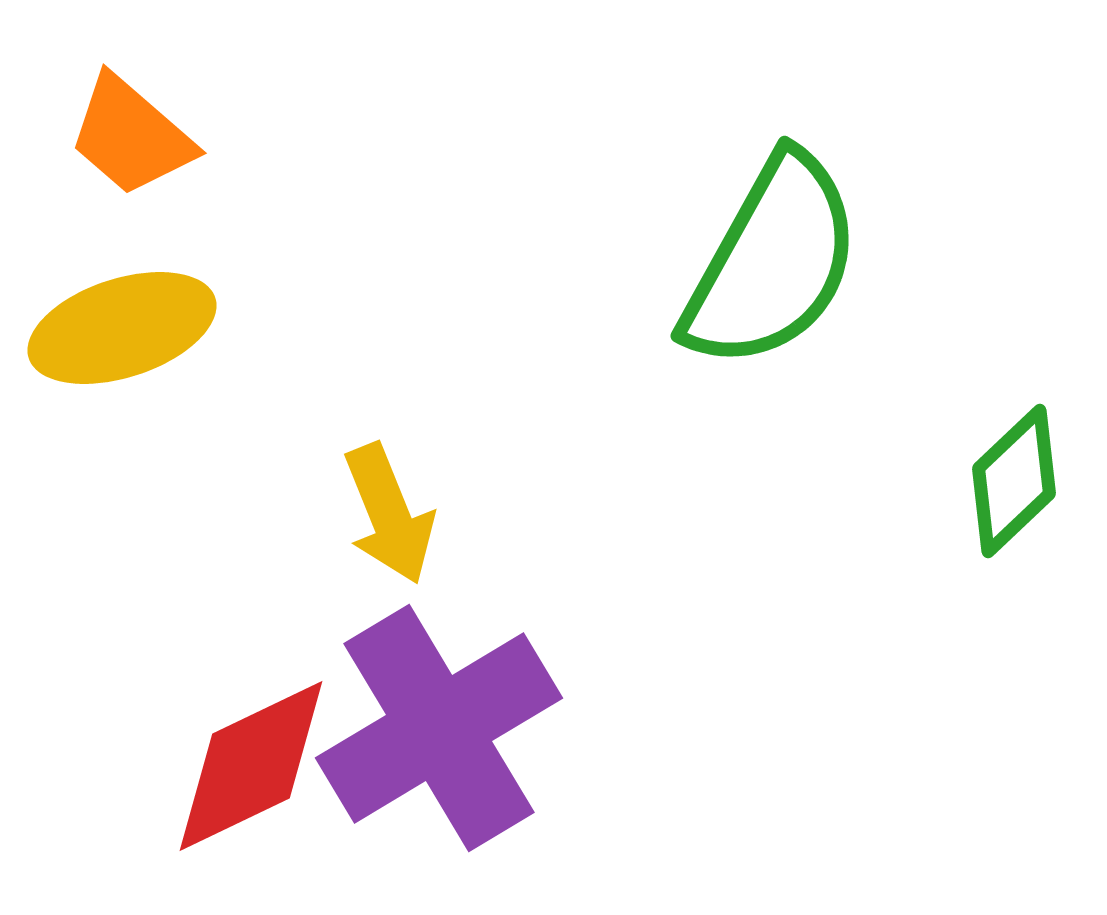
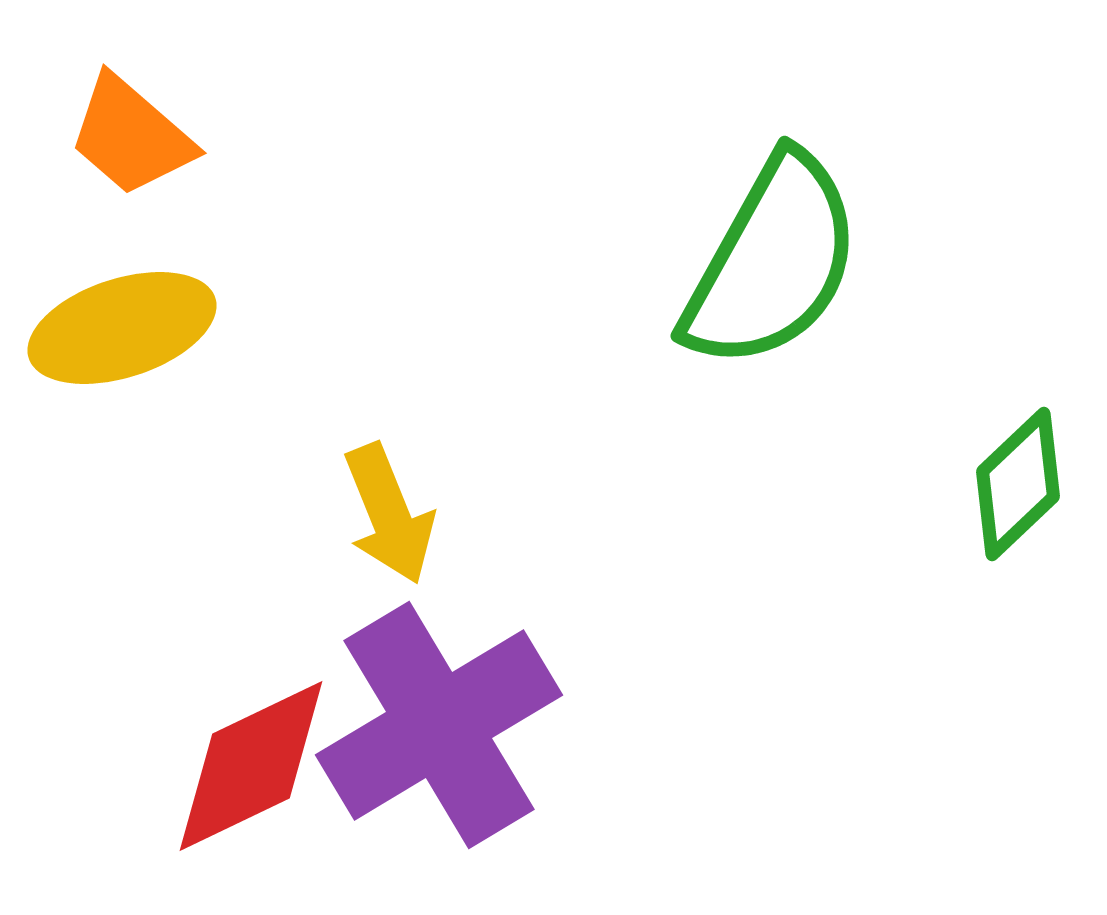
green diamond: moved 4 px right, 3 px down
purple cross: moved 3 px up
